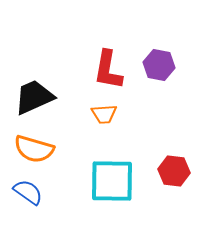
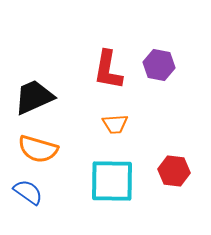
orange trapezoid: moved 11 px right, 10 px down
orange semicircle: moved 4 px right
